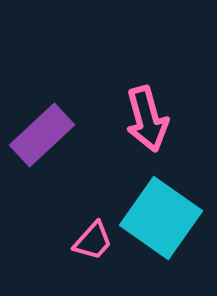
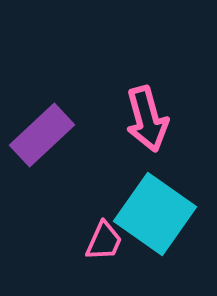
cyan square: moved 6 px left, 4 px up
pink trapezoid: moved 11 px right; rotated 18 degrees counterclockwise
